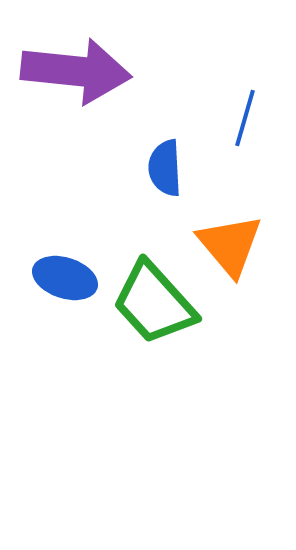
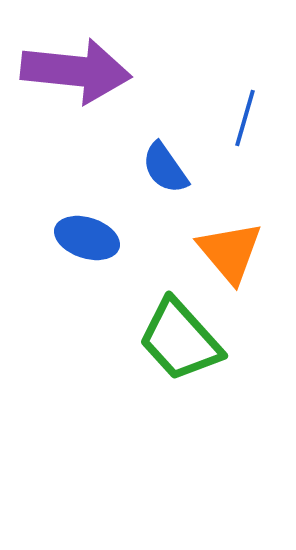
blue semicircle: rotated 32 degrees counterclockwise
orange triangle: moved 7 px down
blue ellipse: moved 22 px right, 40 px up
green trapezoid: moved 26 px right, 37 px down
